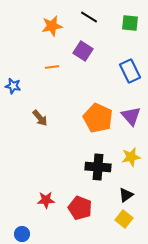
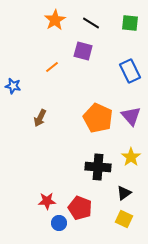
black line: moved 2 px right, 6 px down
orange star: moved 3 px right, 6 px up; rotated 20 degrees counterclockwise
purple square: rotated 18 degrees counterclockwise
orange line: rotated 32 degrees counterclockwise
brown arrow: rotated 66 degrees clockwise
yellow star: rotated 24 degrees counterclockwise
black triangle: moved 2 px left, 2 px up
red star: moved 1 px right, 1 px down
yellow square: rotated 12 degrees counterclockwise
blue circle: moved 37 px right, 11 px up
